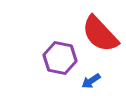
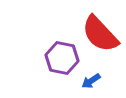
purple hexagon: moved 2 px right
